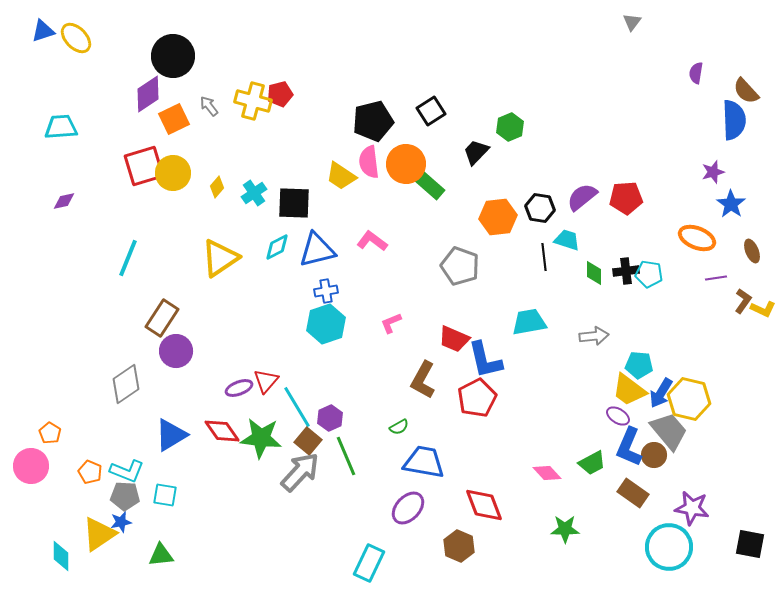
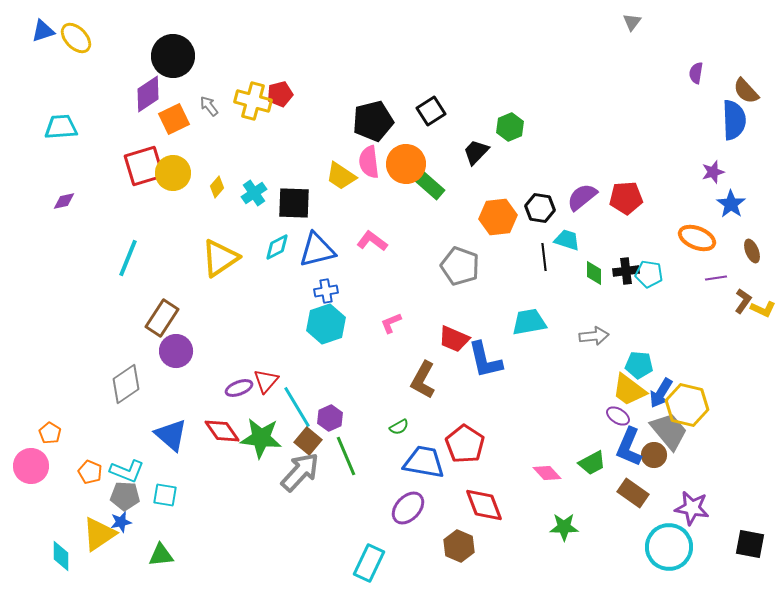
red pentagon at (477, 398): moved 12 px left, 46 px down; rotated 12 degrees counterclockwise
yellow hexagon at (689, 399): moved 2 px left, 6 px down
blue triangle at (171, 435): rotated 48 degrees counterclockwise
green star at (565, 529): moved 1 px left, 2 px up
